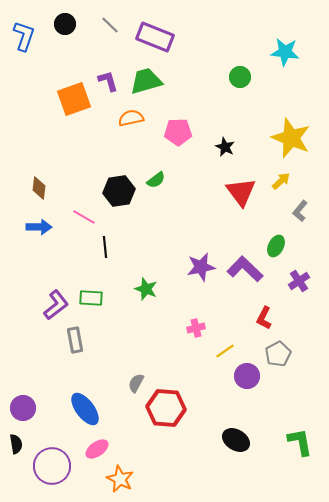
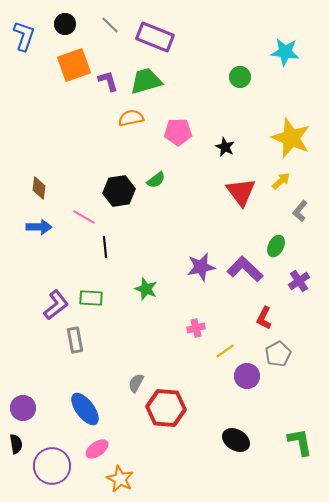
orange square at (74, 99): moved 34 px up
